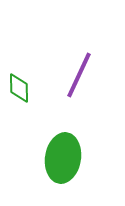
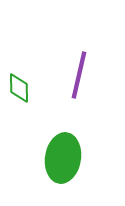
purple line: rotated 12 degrees counterclockwise
